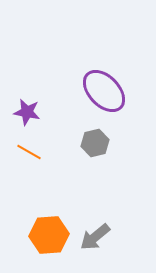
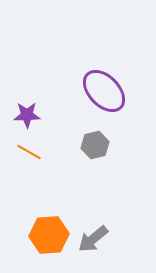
purple star: moved 3 px down; rotated 12 degrees counterclockwise
gray hexagon: moved 2 px down
gray arrow: moved 2 px left, 2 px down
